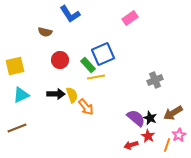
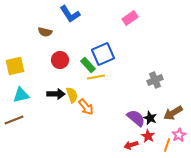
cyan triangle: rotated 12 degrees clockwise
brown line: moved 3 px left, 8 px up
